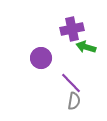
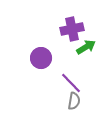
green arrow: rotated 132 degrees clockwise
